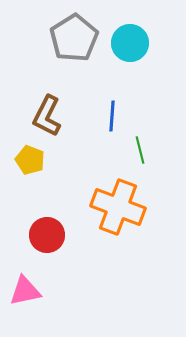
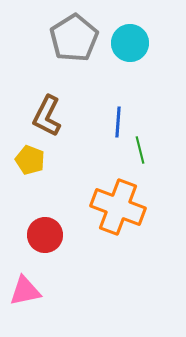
blue line: moved 6 px right, 6 px down
red circle: moved 2 px left
